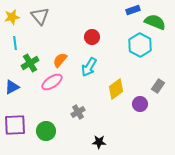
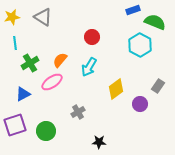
gray triangle: moved 3 px right, 1 px down; rotated 18 degrees counterclockwise
blue triangle: moved 11 px right, 7 px down
purple square: rotated 15 degrees counterclockwise
